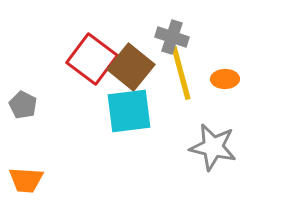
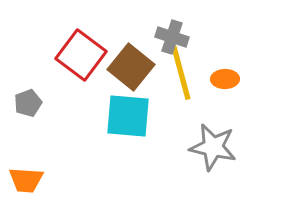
red square: moved 11 px left, 4 px up
gray pentagon: moved 5 px right, 2 px up; rotated 24 degrees clockwise
cyan square: moved 1 px left, 5 px down; rotated 12 degrees clockwise
